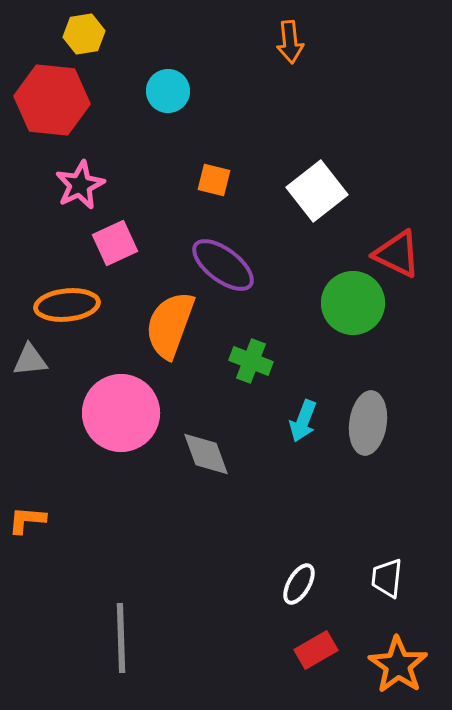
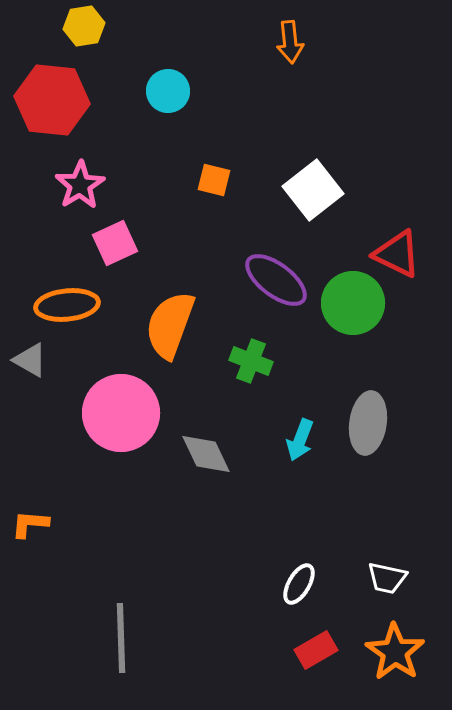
yellow hexagon: moved 8 px up
pink star: rotated 6 degrees counterclockwise
white square: moved 4 px left, 1 px up
purple ellipse: moved 53 px right, 15 px down
gray triangle: rotated 36 degrees clockwise
cyan arrow: moved 3 px left, 19 px down
gray diamond: rotated 6 degrees counterclockwise
orange L-shape: moved 3 px right, 4 px down
white trapezoid: rotated 84 degrees counterclockwise
orange star: moved 3 px left, 13 px up
